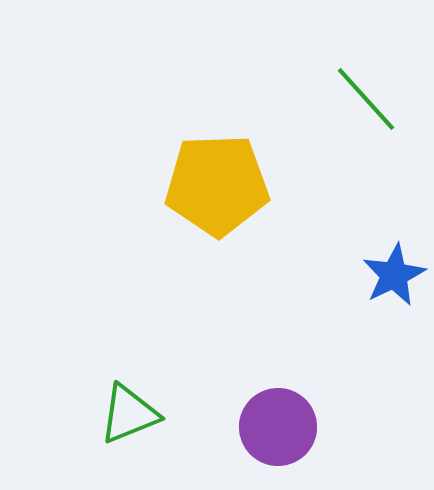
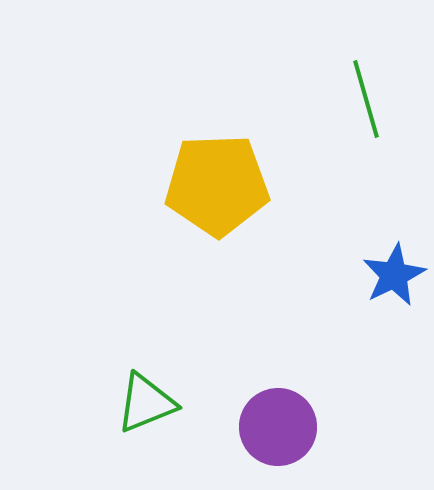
green line: rotated 26 degrees clockwise
green triangle: moved 17 px right, 11 px up
